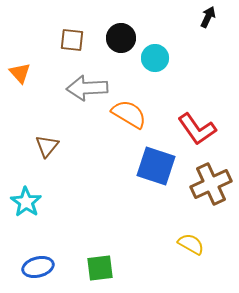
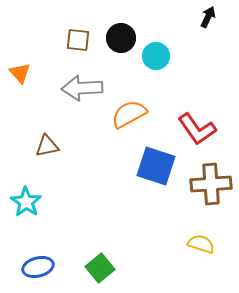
brown square: moved 6 px right
cyan circle: moved 1 px right, 2 px up
gray arrow: moved 5 px left
orange semicircle: rotated 60 degrees counterclockwise
brown triangle: rotated 40 degrees clockwise
brown cross: rotated 21 degrees clockwise
yellow semicircle: moved 10 px right; rotated 12 degrees counterclockwise
green square: rotated 32 degrees counterclockwise
